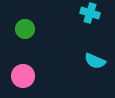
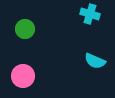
cyan cross: moved 1 px down
